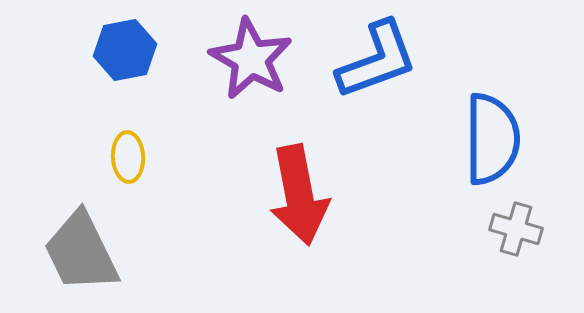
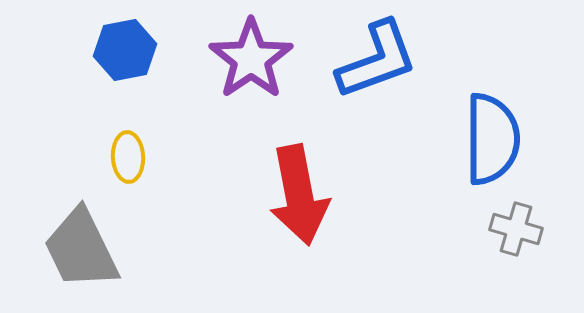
purple star: rotated 8 degrees clockwise
gray trapezoid: moved 3 px up
